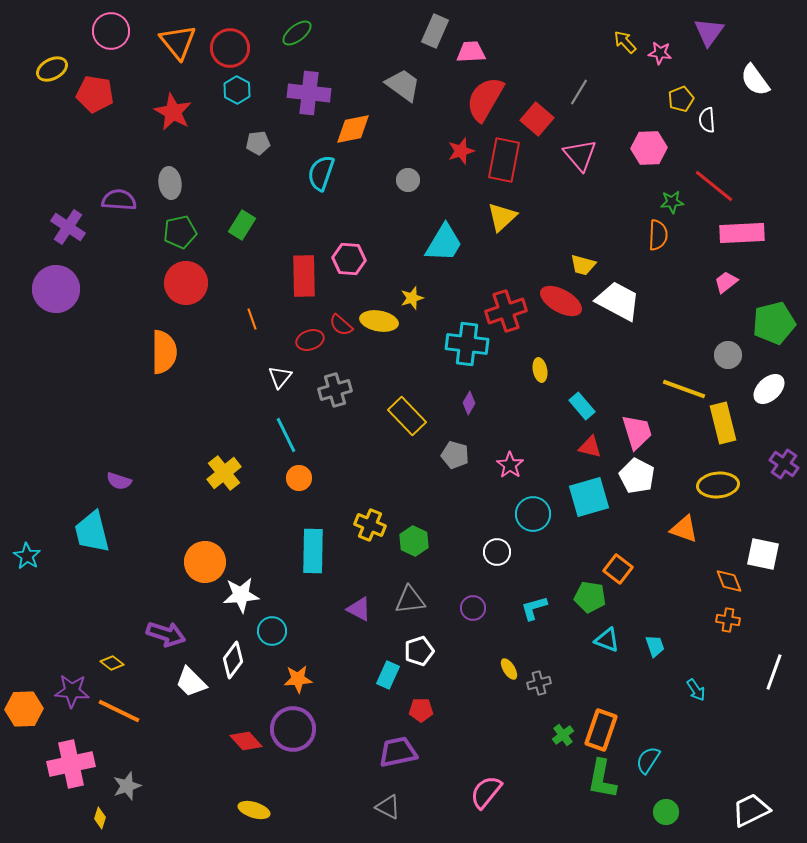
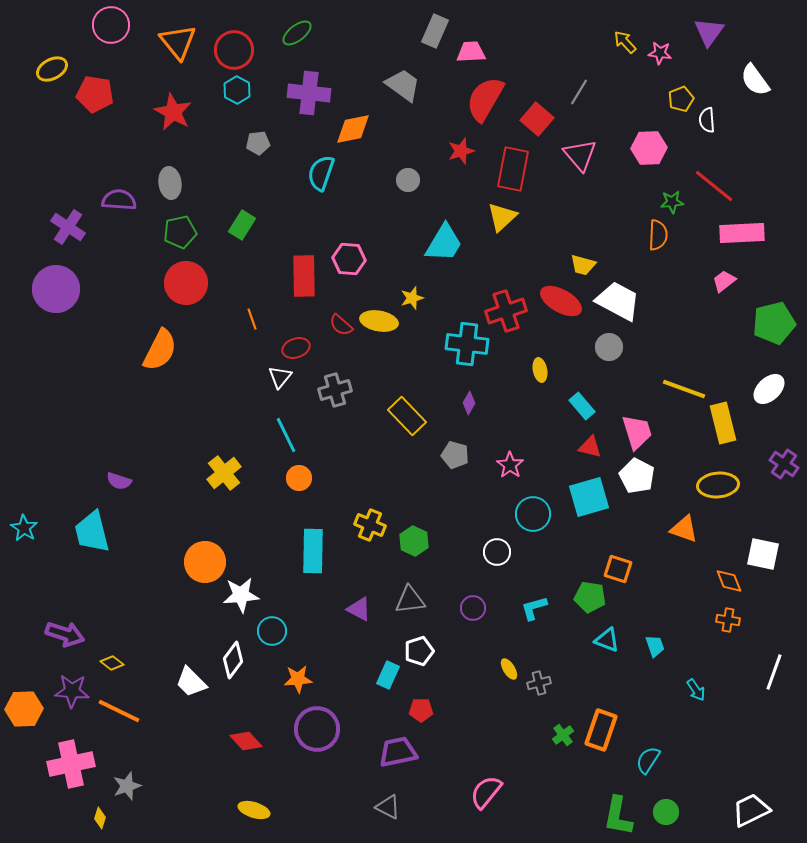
pink circle at (111, 31): moved 6 px up
red circle at (230, 48): moved 4 px right, 2 px down
red rectangle at (504, 160): moved 9 px right, 9 px down
pink trapezoid at (726, 282): moved 2 px left, 1 px up
red ellipse at (310, 340): moved 14 px left, 8 px down
orange semicircle at (164, 352): moved 4 px left, 2 px up; rotated 27 degrees clockwise
gray circle at (728, 355): moved 119 px left, 8 px up
cyan star at (27, 556): moved 3 px left, 28 px up
orange square at (618, 569): rotated 20 degrees counterclockwise
purple arrow at (166, 634): moved 101 px left
purple circle at (293, 729): moved 24 px right
green L-shape at (602, 779): moved 16 px right, 37 px down
